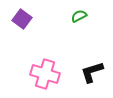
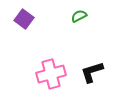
purple square: moved 2 px right
pink cross: moved 6 px right; rotated 32 degrees counterclockwise
